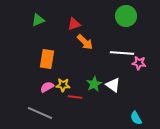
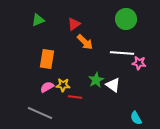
green circle: moved 3 px down
red triangle: rotated 16 degrees counterclockwise
green star: moved 2 px right, 4 px up
